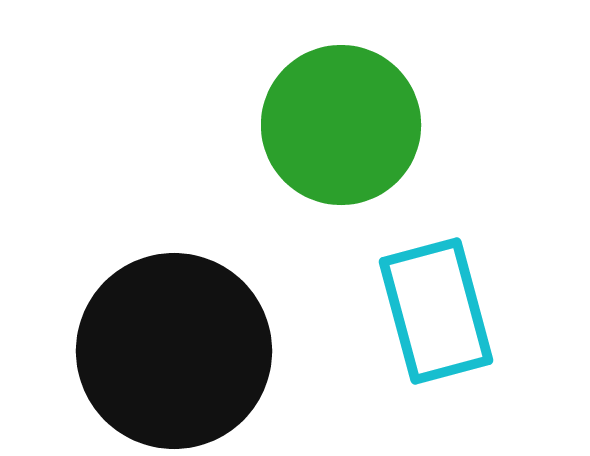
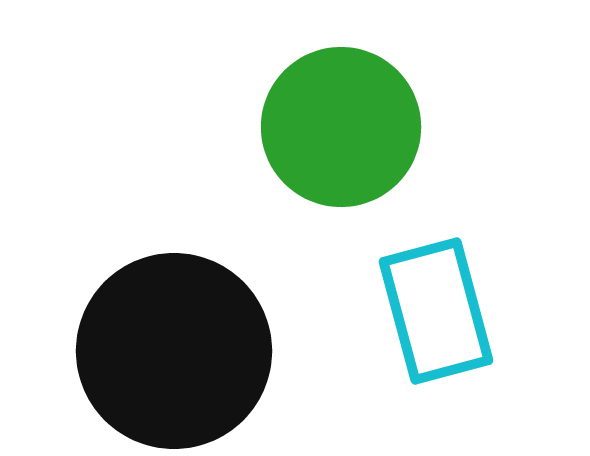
green circle: moved 2 px down
